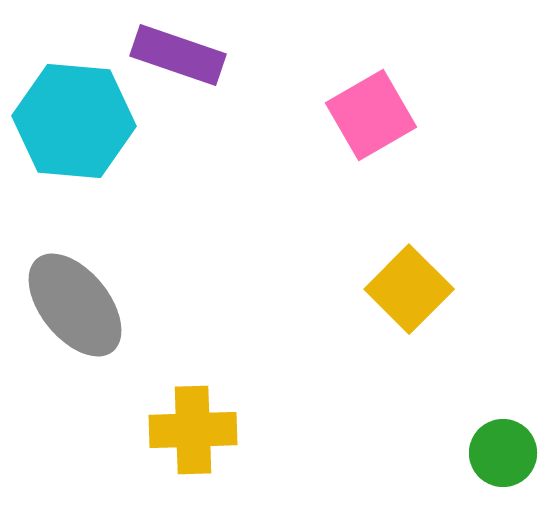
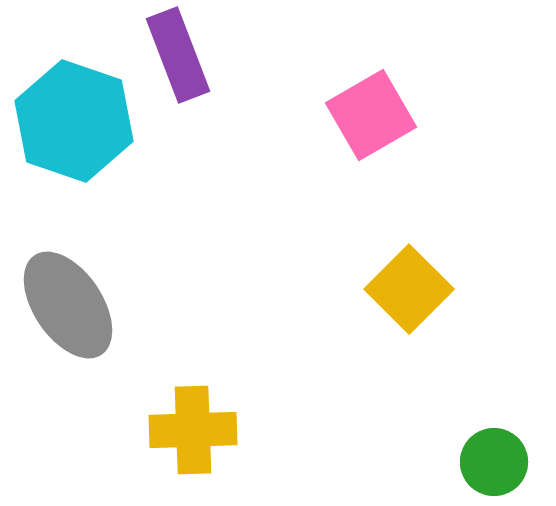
purple rectangle: rotated 50 degrees clockwise
cyan hexagon: rotated 14 degrees clockwise
gray ellipse: moved 7 px left; rotated 5 degrees clockwise
green circle: moved 9 px left, 9 px down
